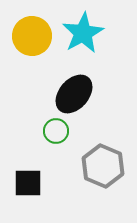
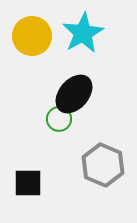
green circle: moved 3 px right, 12 px up
gray hexagon: moved 1 px up
